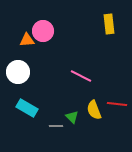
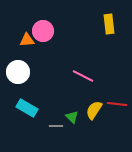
pink line: moved 2 px right
yellow semicircle: rotated 54 degrees clockwise
